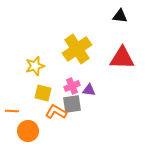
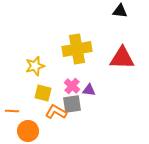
black triangle: moved 5 px up
yellow cross: rotated 24 degrees clockwise
pink cross: rotated 28 degrees counterclockwise
